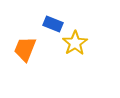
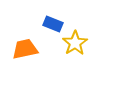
orange trapezoid: rotated 56 degrees clockwise
